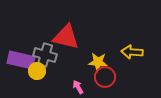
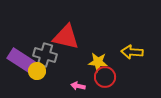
purple rectangle: rotated 20 degrees clockwise
pink arrow: moved 1 px up; rotated 48 degrees counterclockwise
